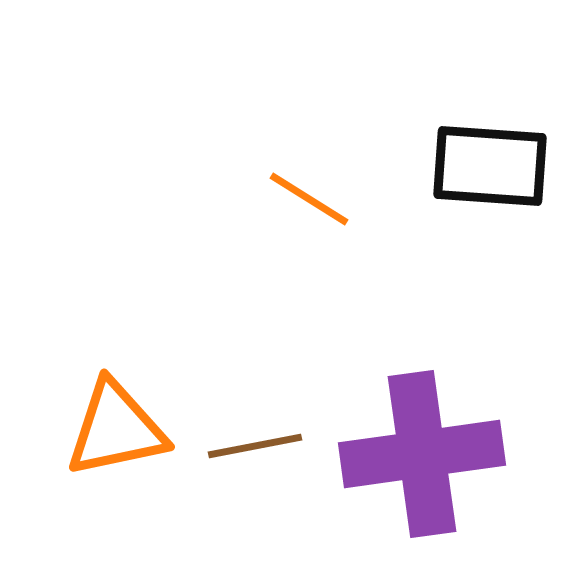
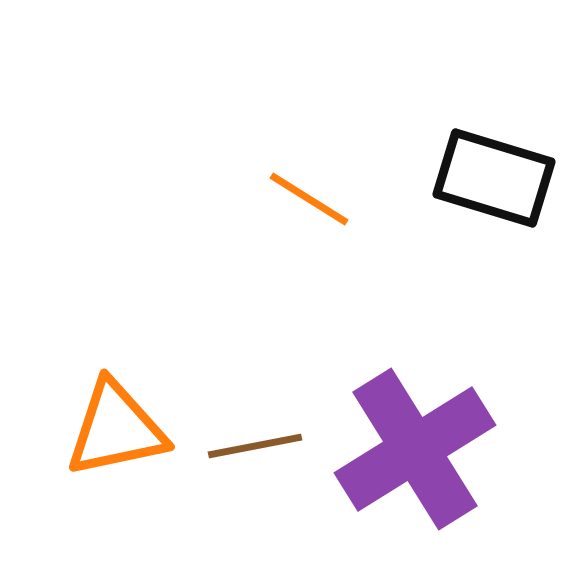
black rectangle: moved 4 px right, 12 px down; rotated 13 degrees clockwise
purple cross: moved 7 px left, 5 px up; rotated 24 degrees counterclockwise
